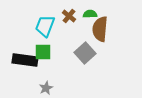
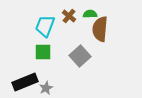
gray square: moved 5 px left, 3 px down
black rectangle: moved 22 px down; rotated 30 degrees counterclockwise
